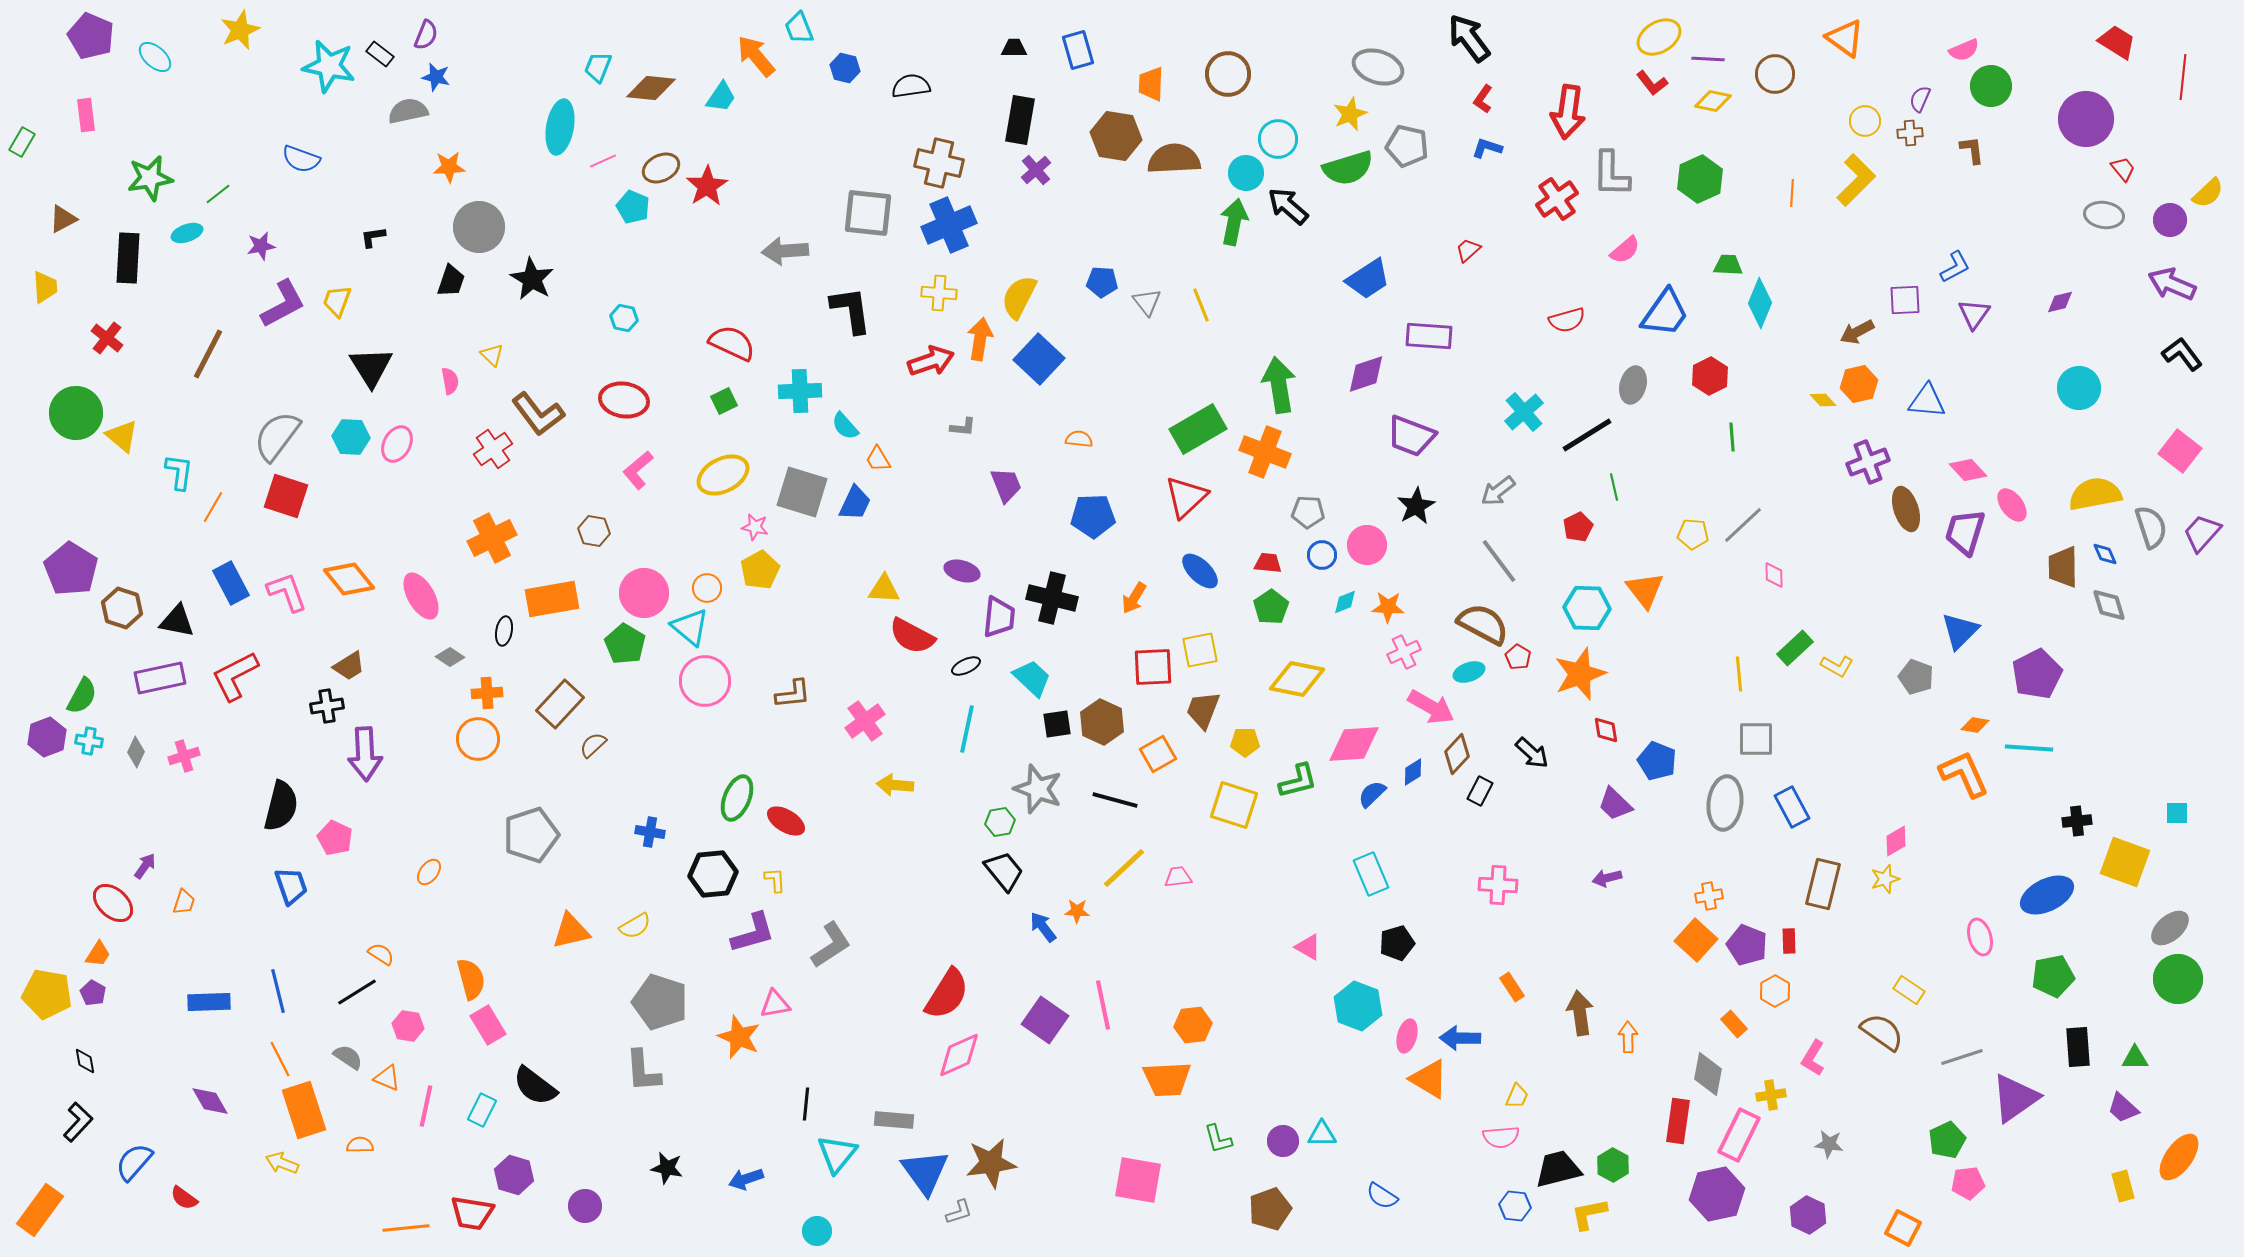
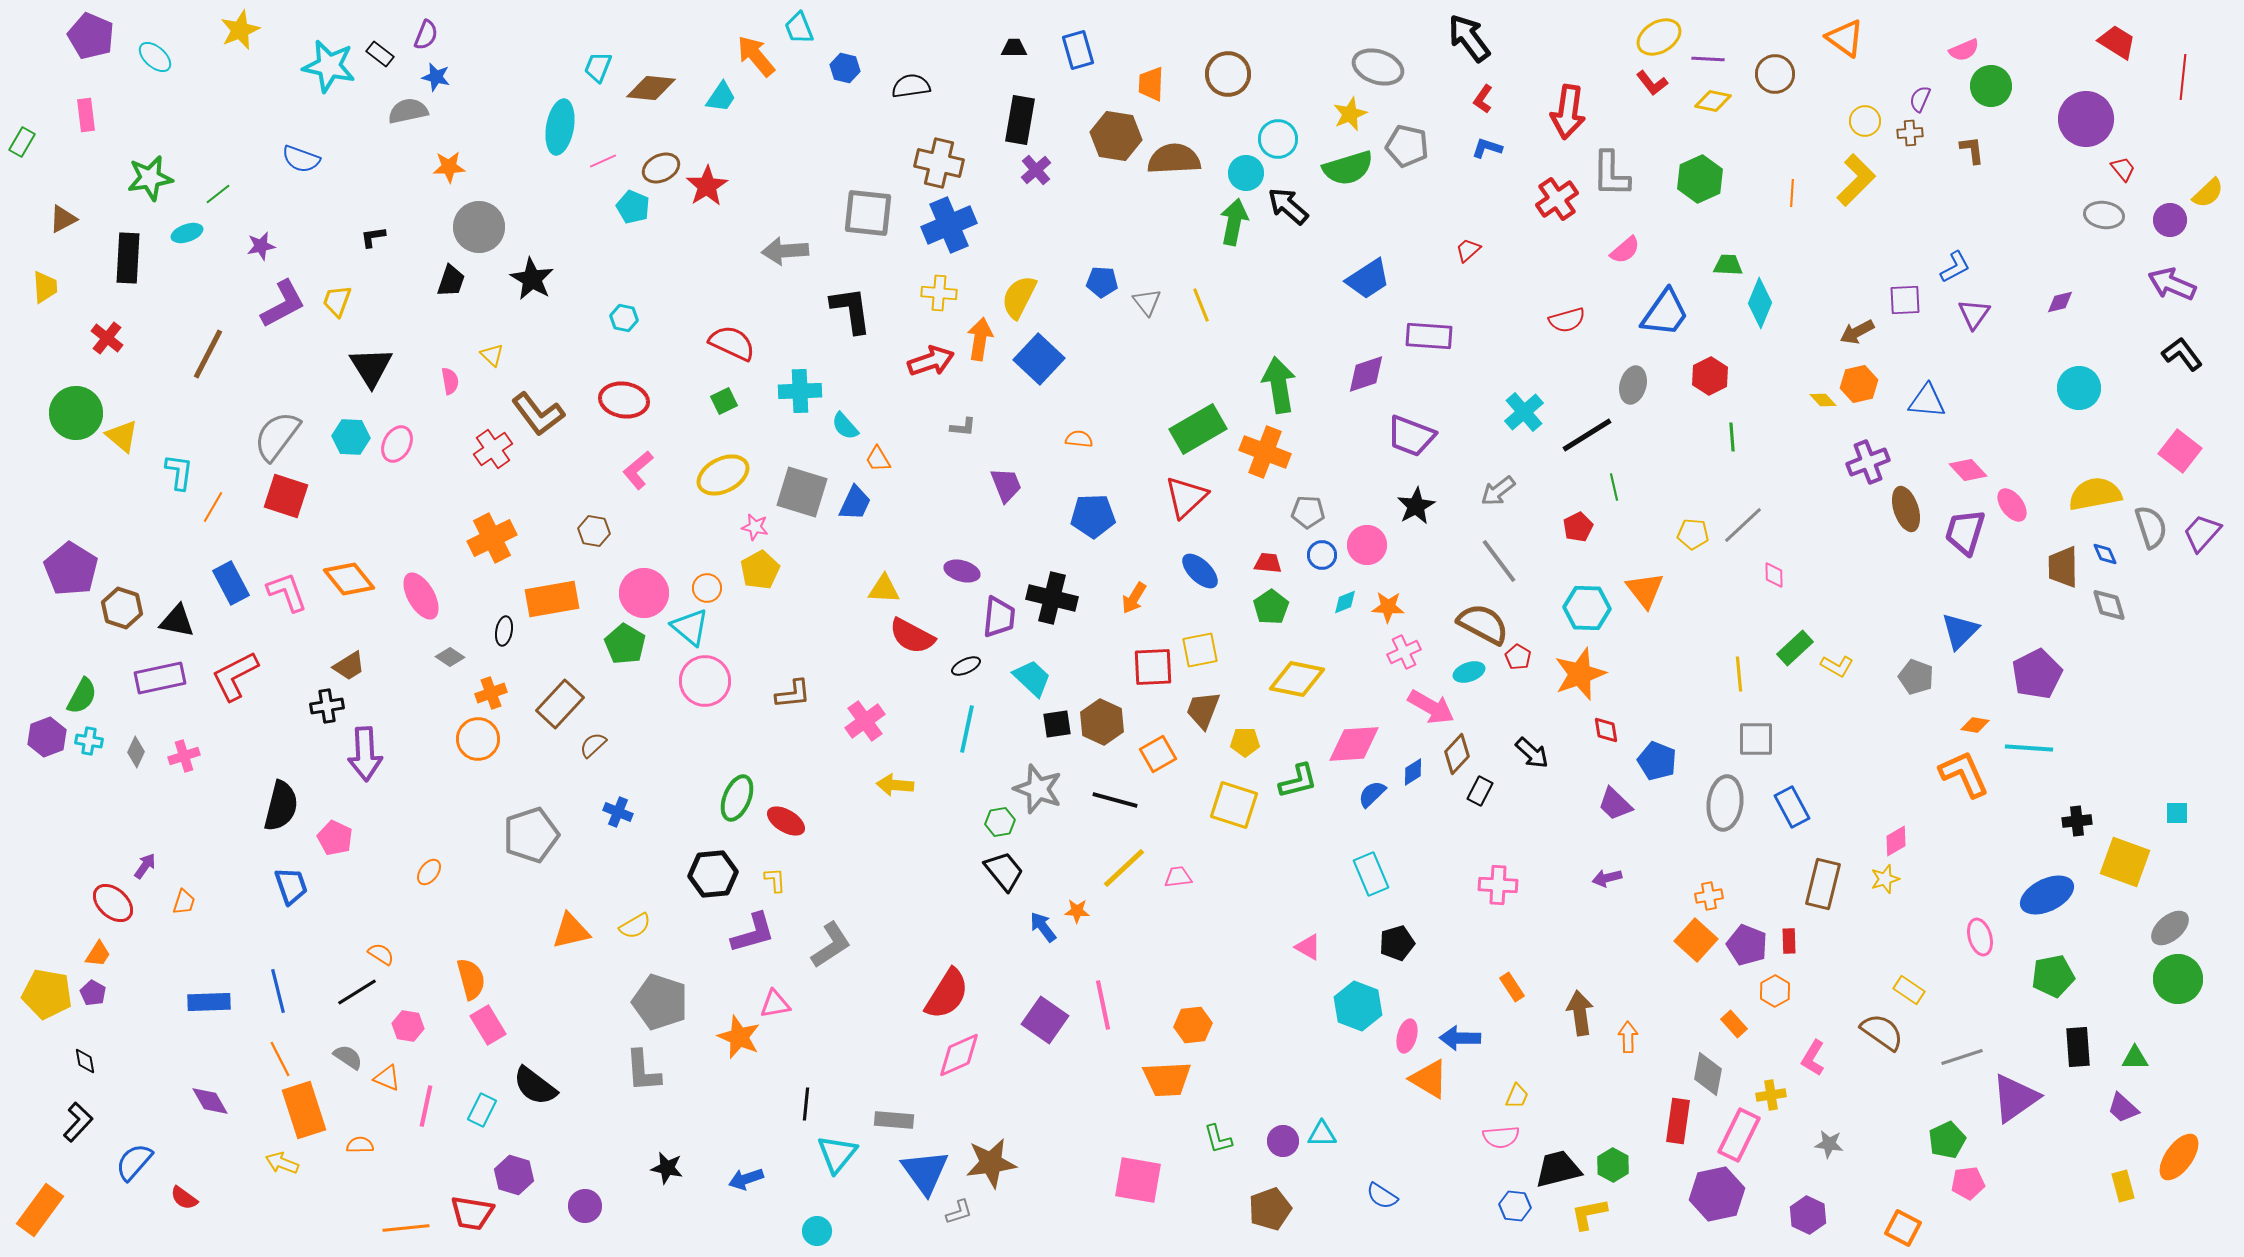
orange cross at (487, 693): moved 4 px right; rotated 16 degrees counterclockwise
blue cross at (650, 832): moved 32 px left, 20 px up; rotated 12 degrees clockwise
